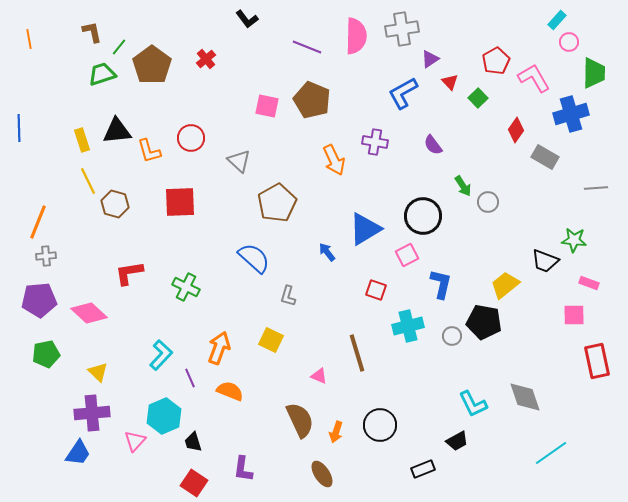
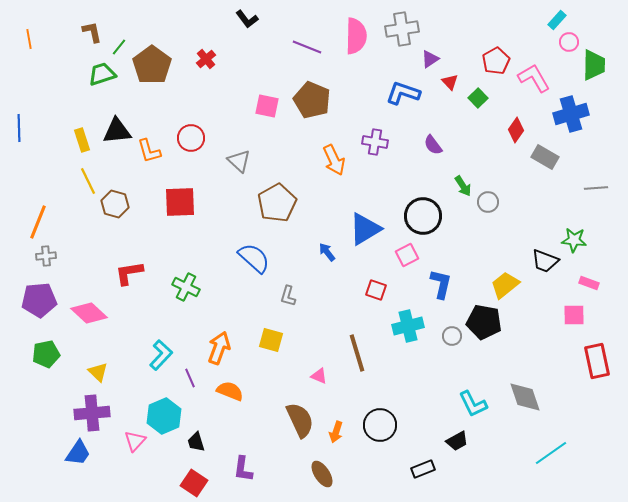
green trapezoid at (594, 73): moved 8 px up
blue L-shape at (403, 93): rotated 48 degrees clockwise
yellow square at (271, 340): rotated 10 degrees counterclockwise
black trapezoid at (193, 442): moved 3 px right
